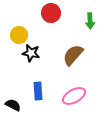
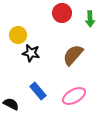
red circle: moved 11 px right
green arrow: moved 2 px up
yellow circle: moved 1 px left
blue rectangle: rotated 36 degrees counterclockwise
black semicircle: moved 2 px left, 1 px up
